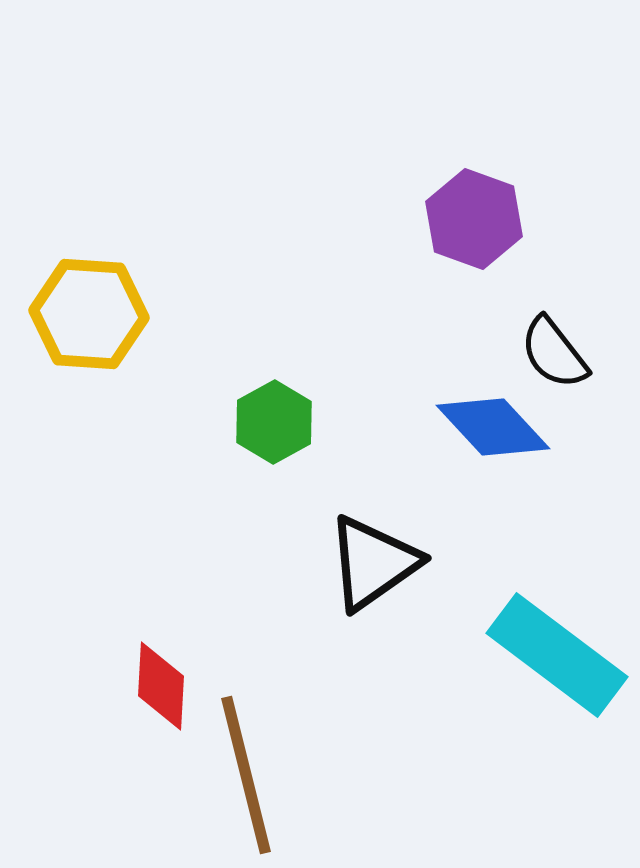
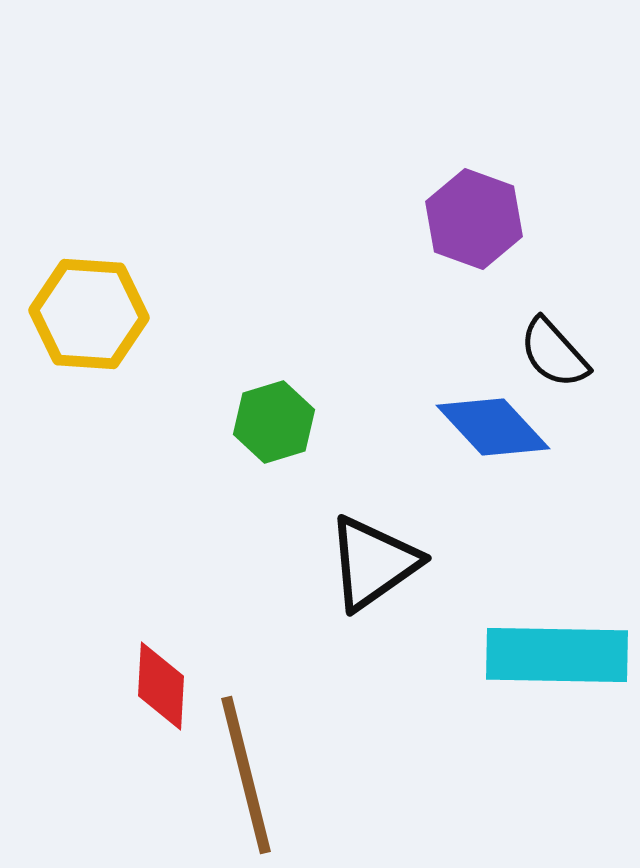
black semicircle: rotated 4 degrees counterclockwise
green hexagon: rotated 12 degrees clockwise
cyan rectangle: rotated 36 degrees counterclockwise
